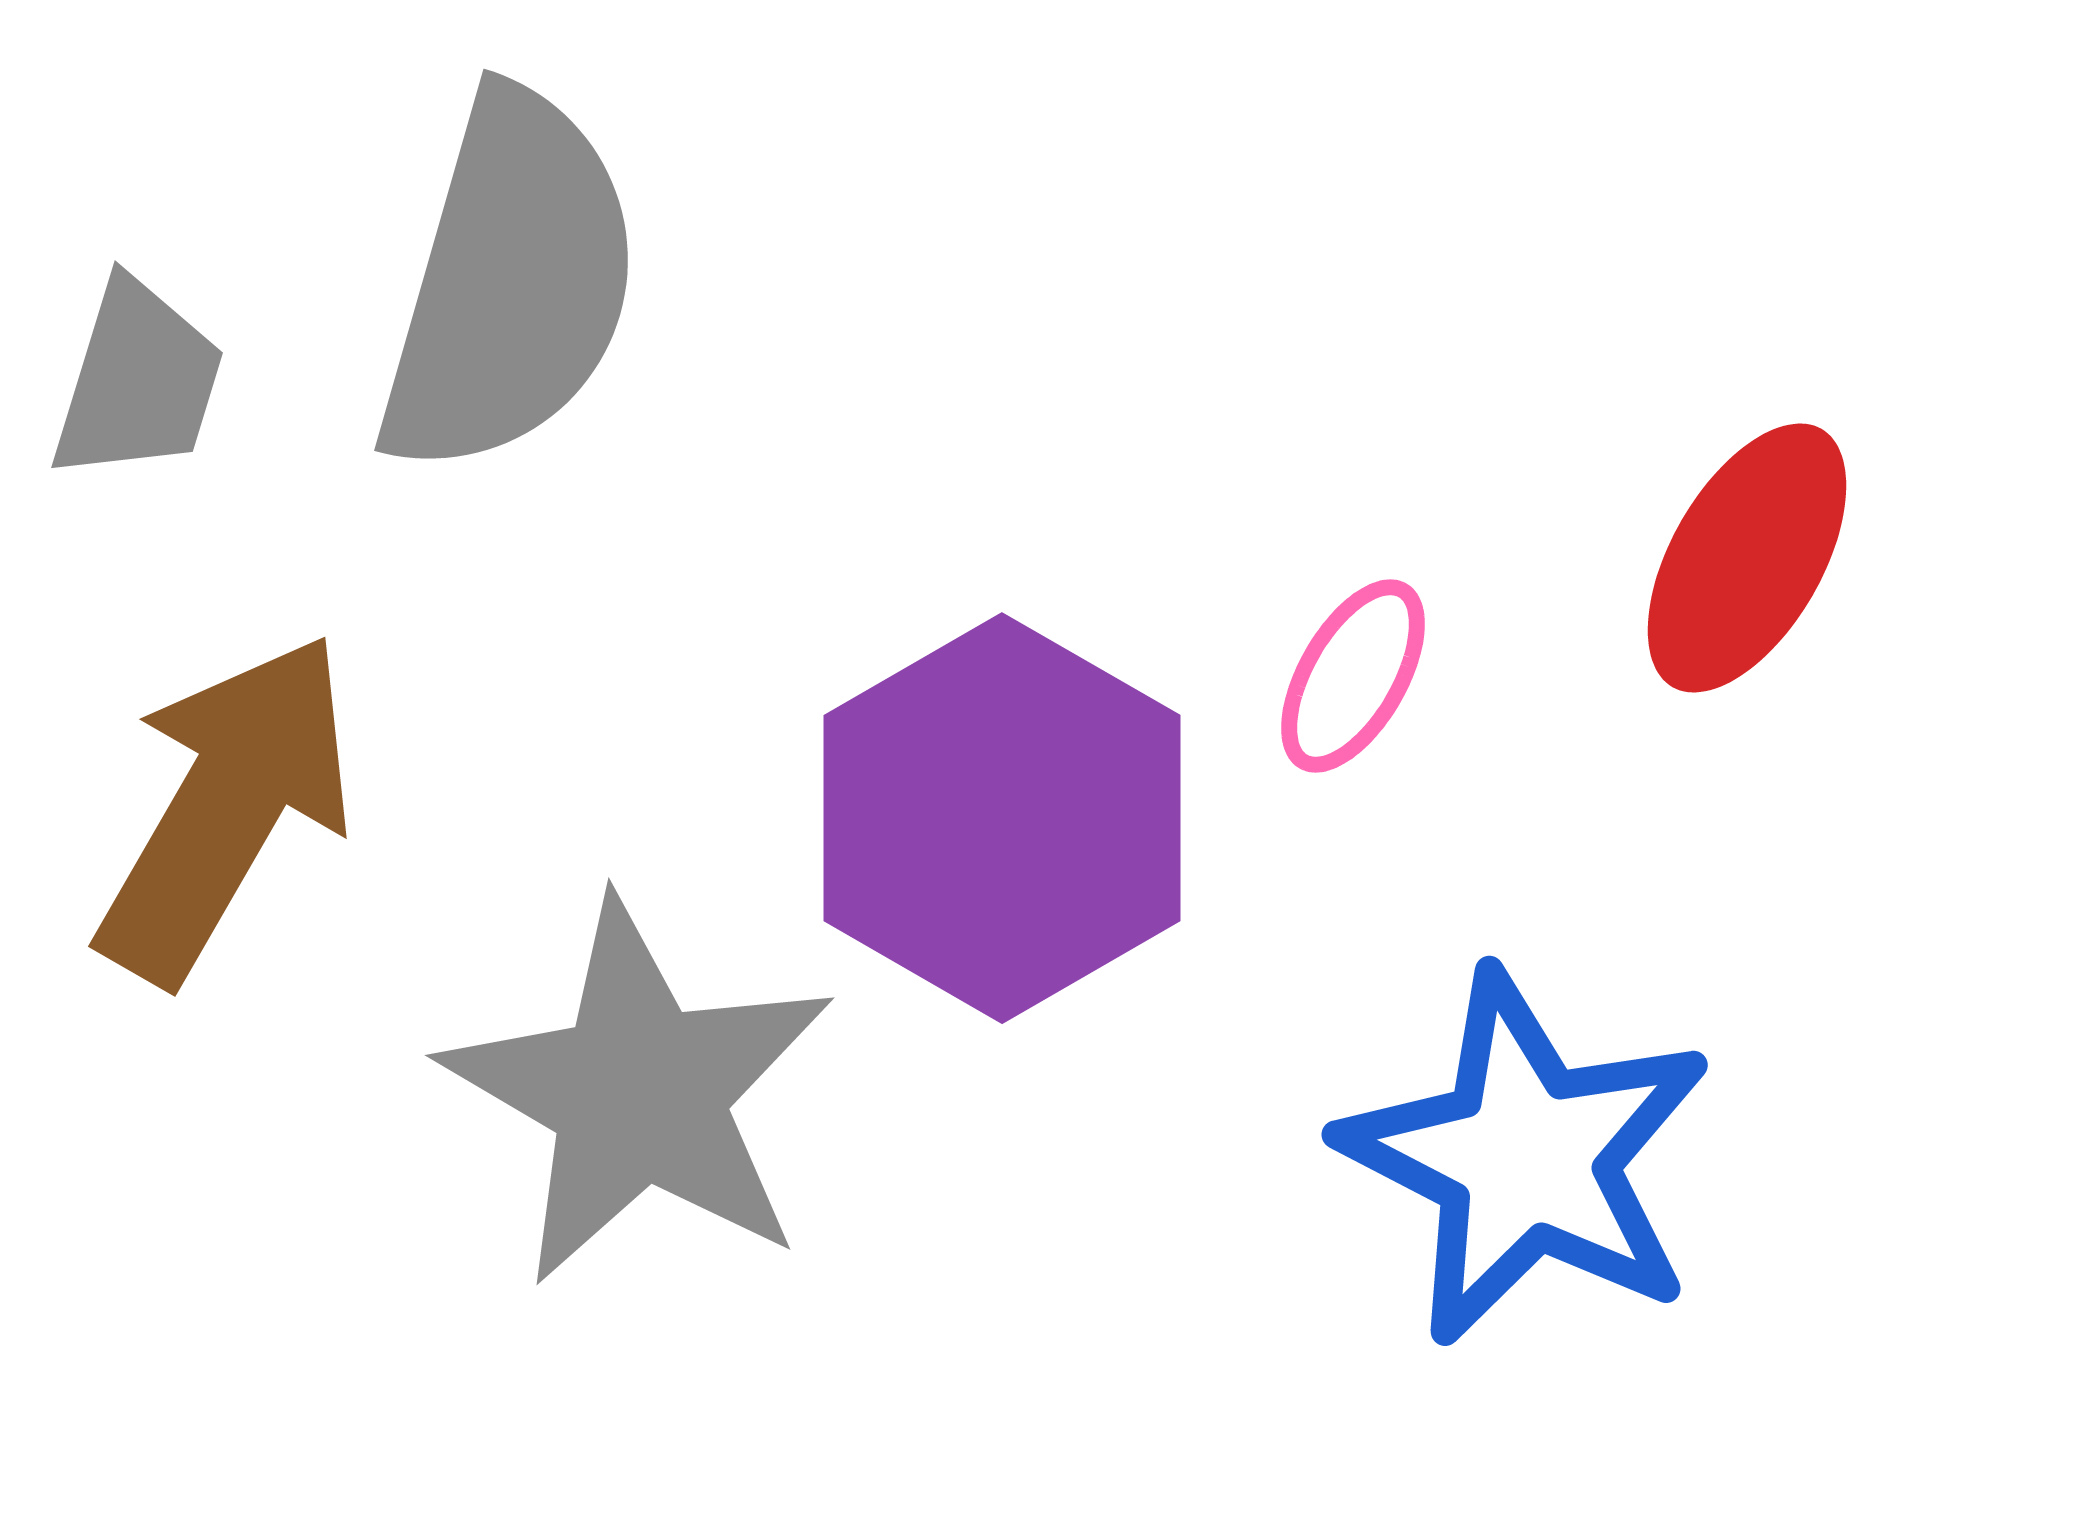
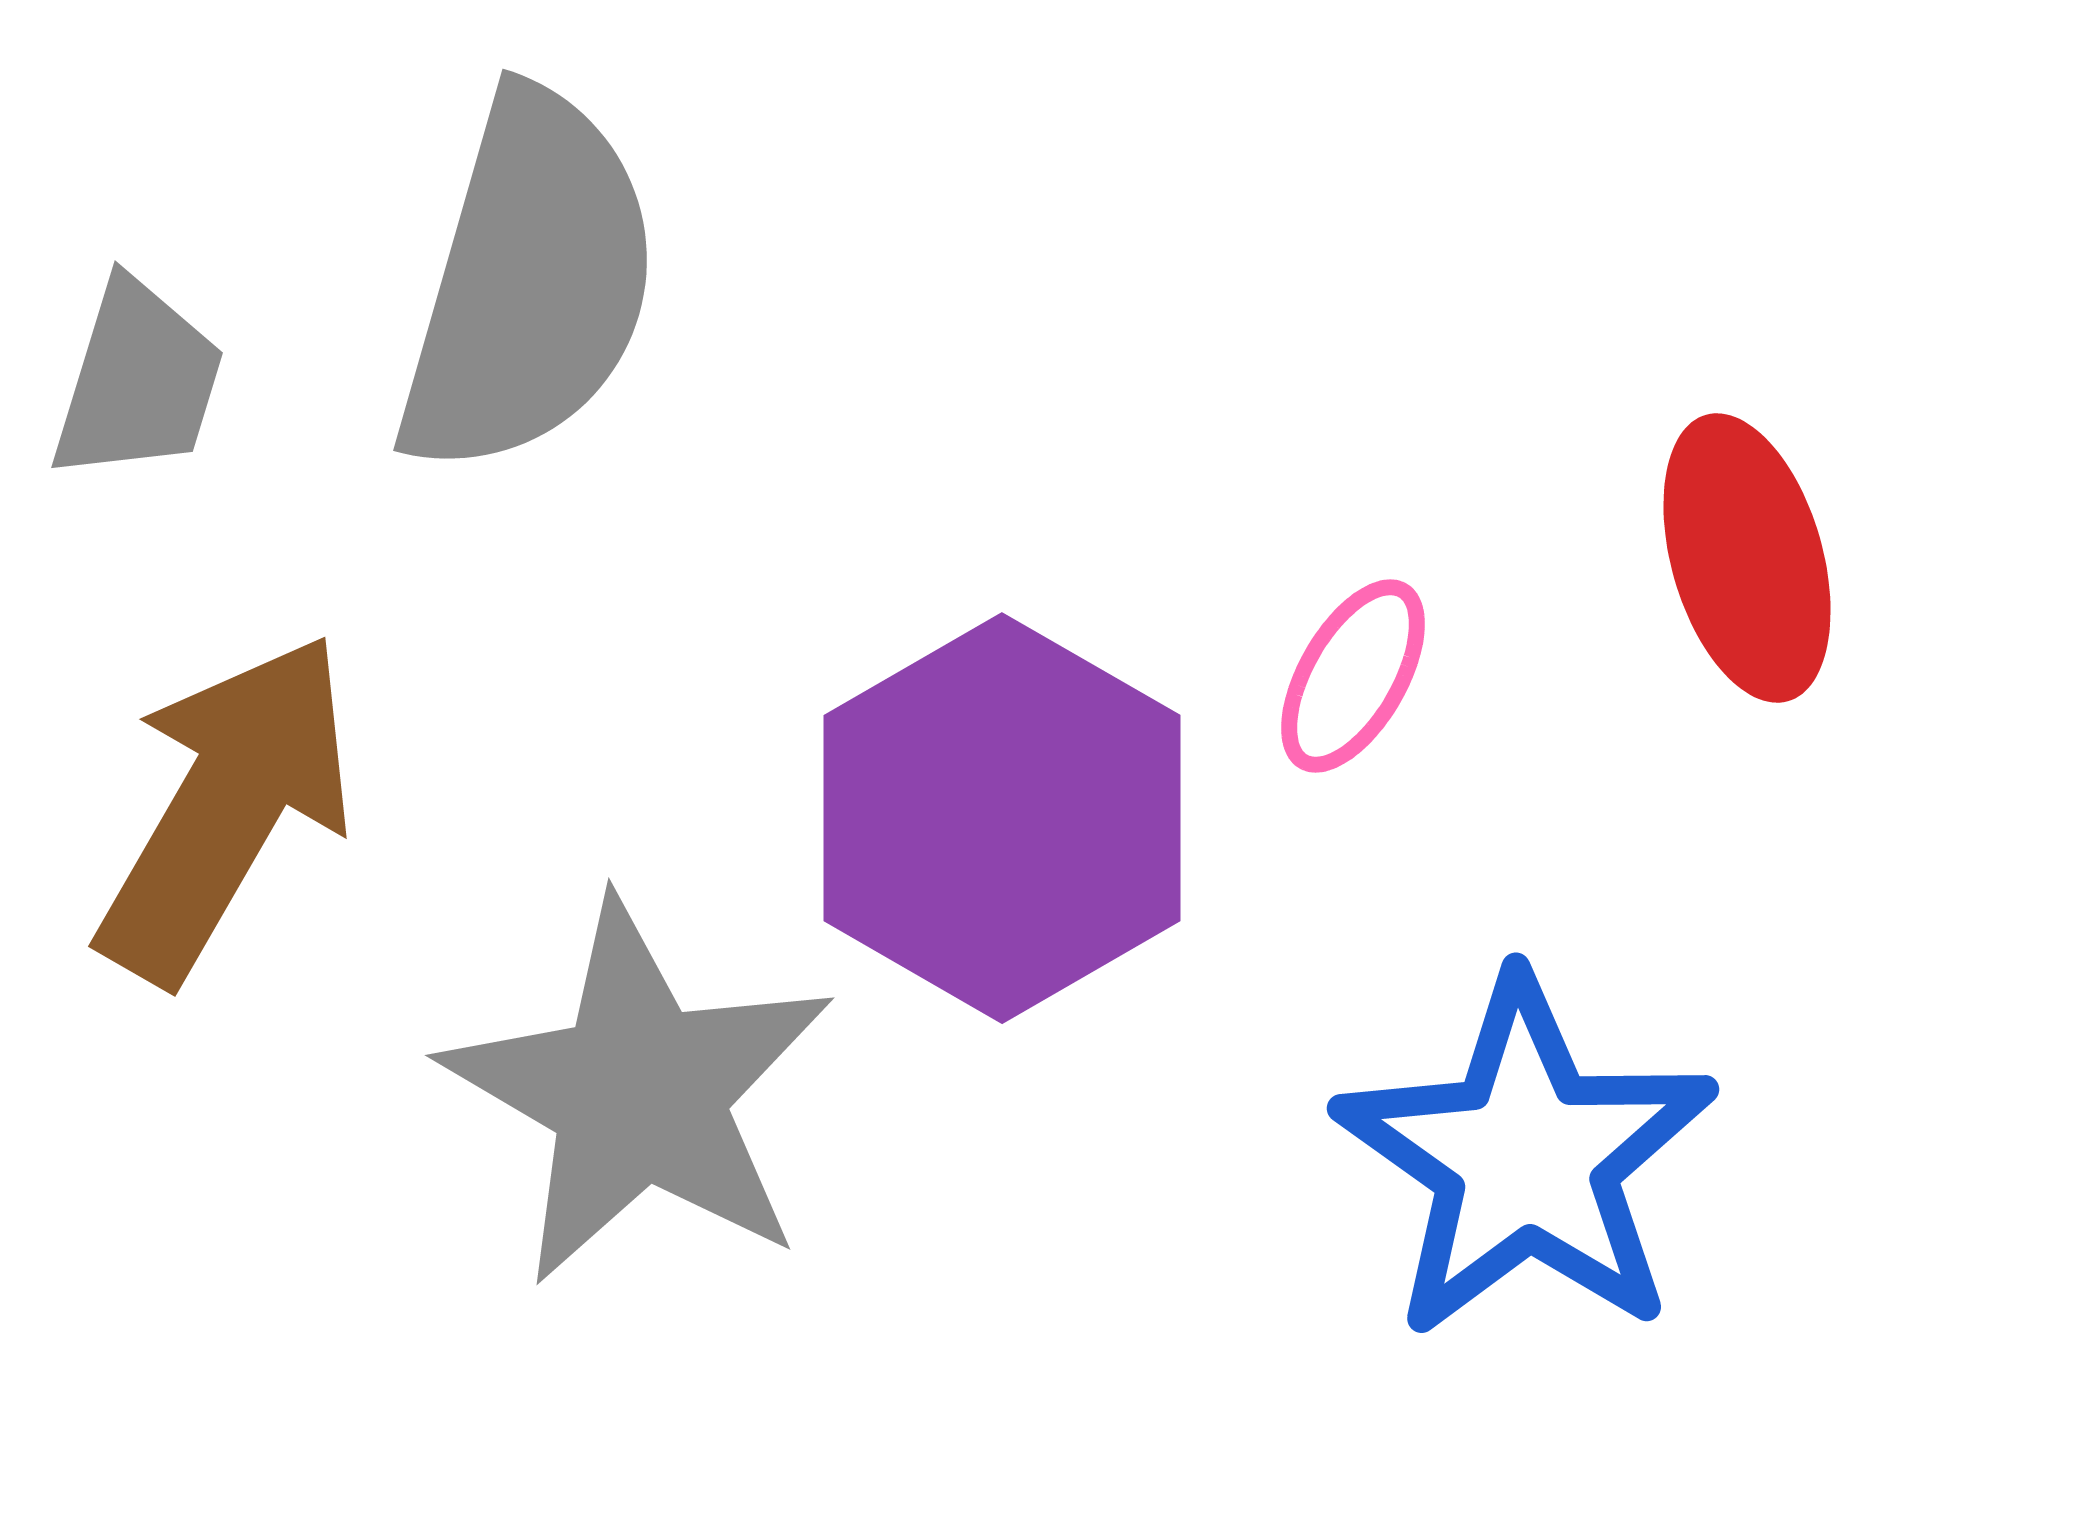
gray semicircle: moved 19 px right
red ellipse: rotated 46 degrees counterclockwise
blue star: rotated 8 degrees clockwise
